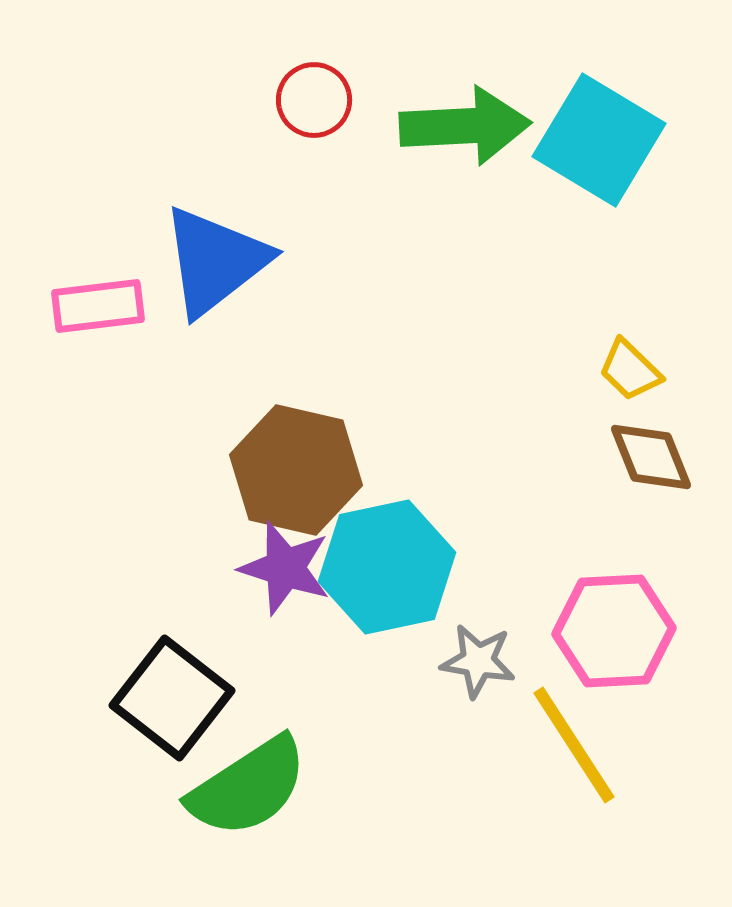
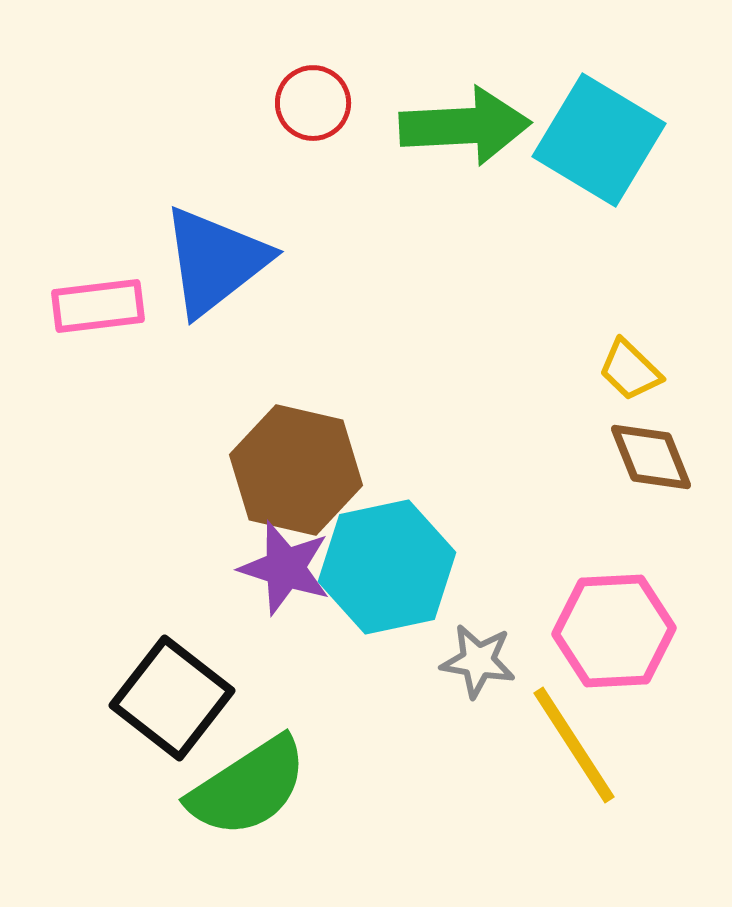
red circle: moved 1 px left, 3 px down
